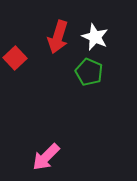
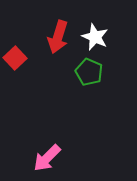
pink arrow: moved 1 px right, 1 px down
